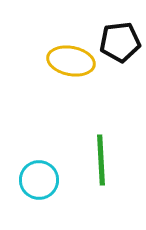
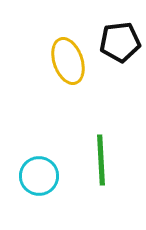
yellow ellipse: moved 3 px left; rotated 60 degrees clockwise
cyan circle: moved 4 px up
